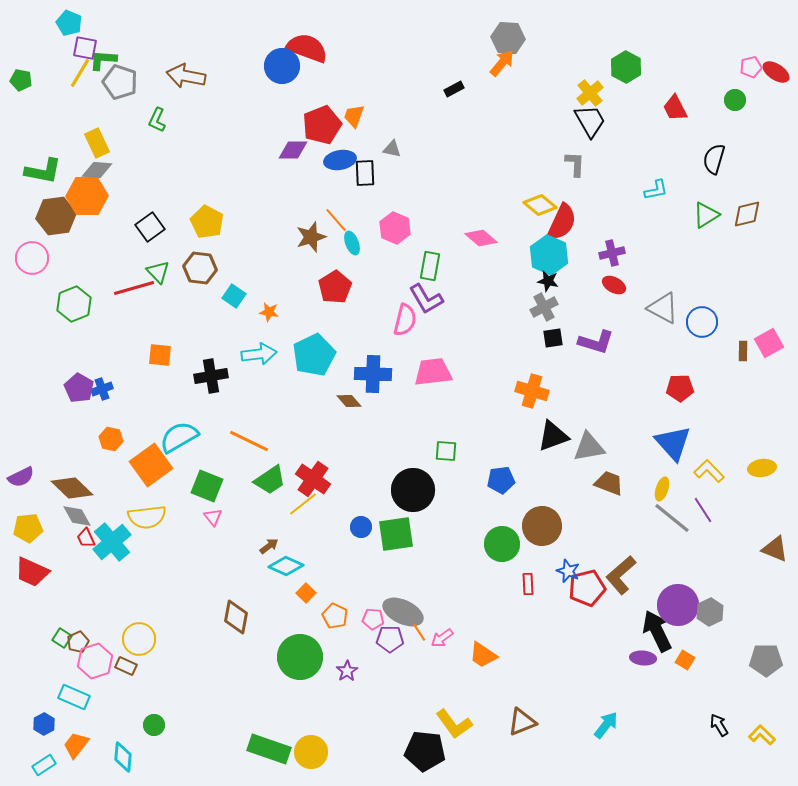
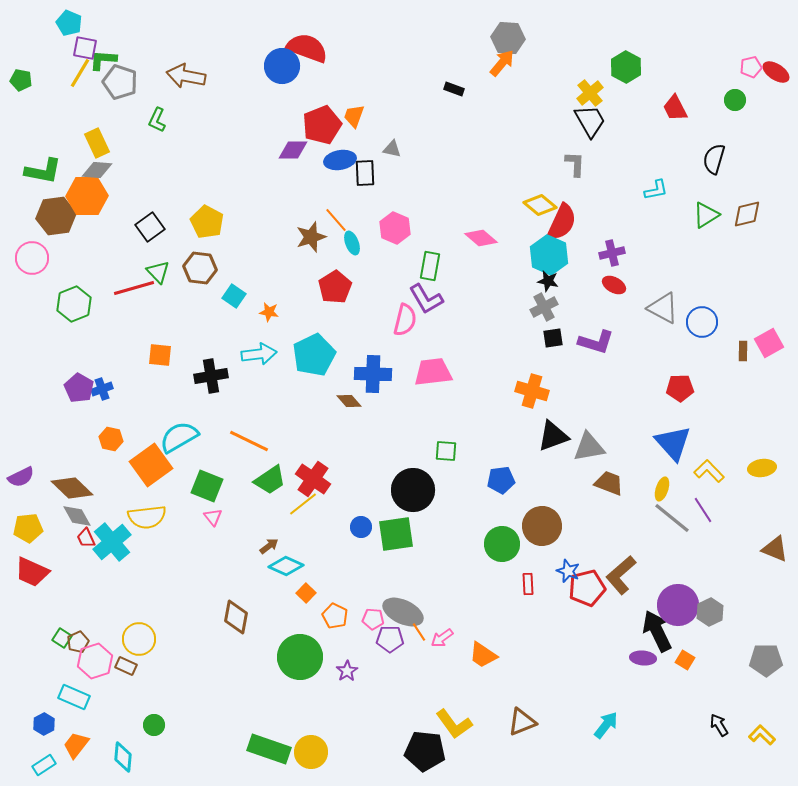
black rectangle at (454, 89): rotated 48 degrees clockwise
